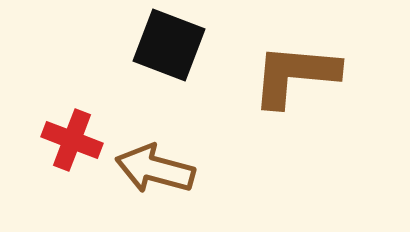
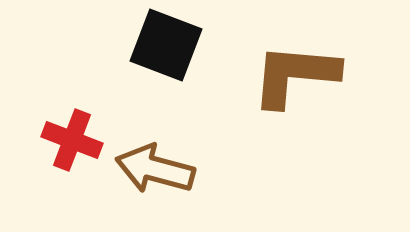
black square: moved 3 px left
